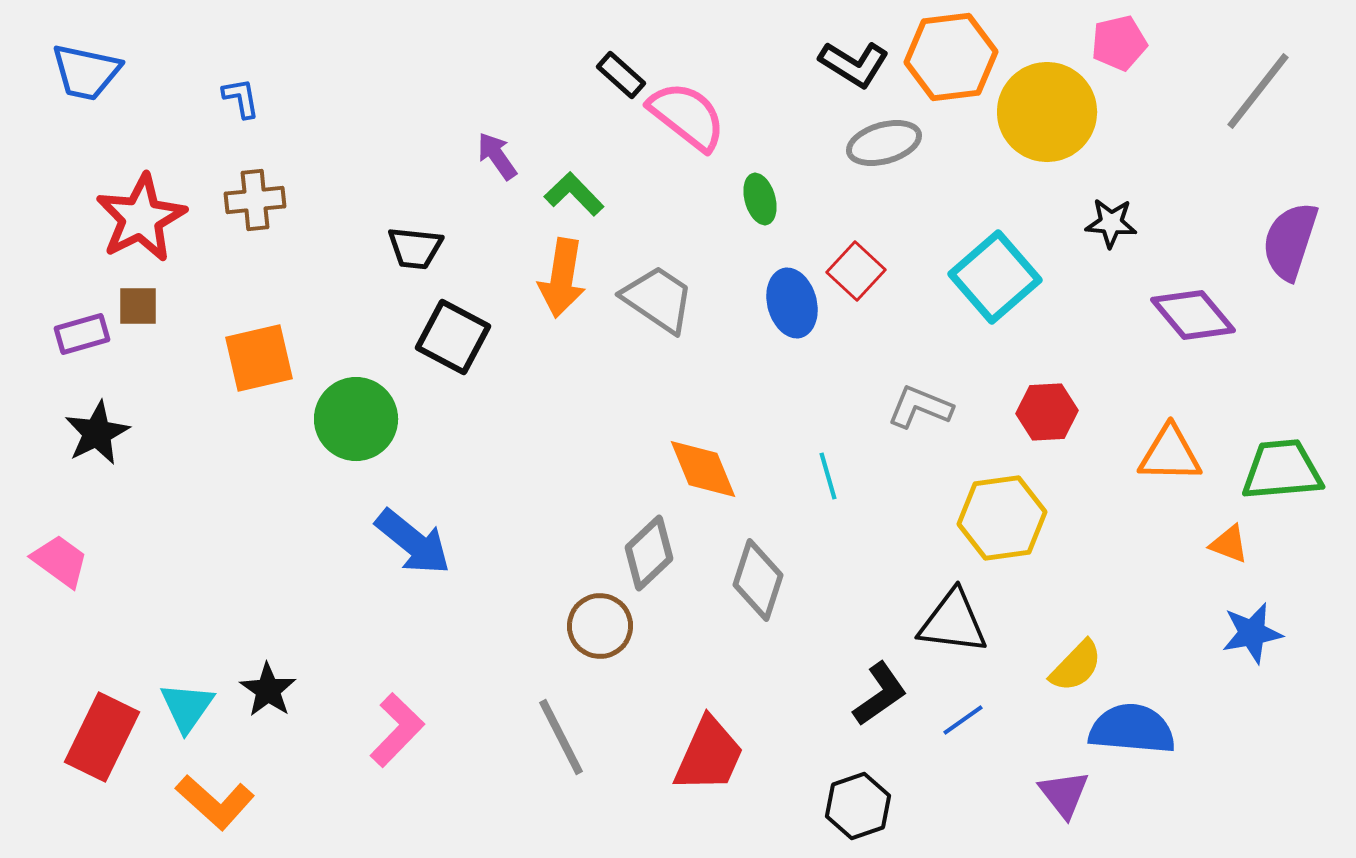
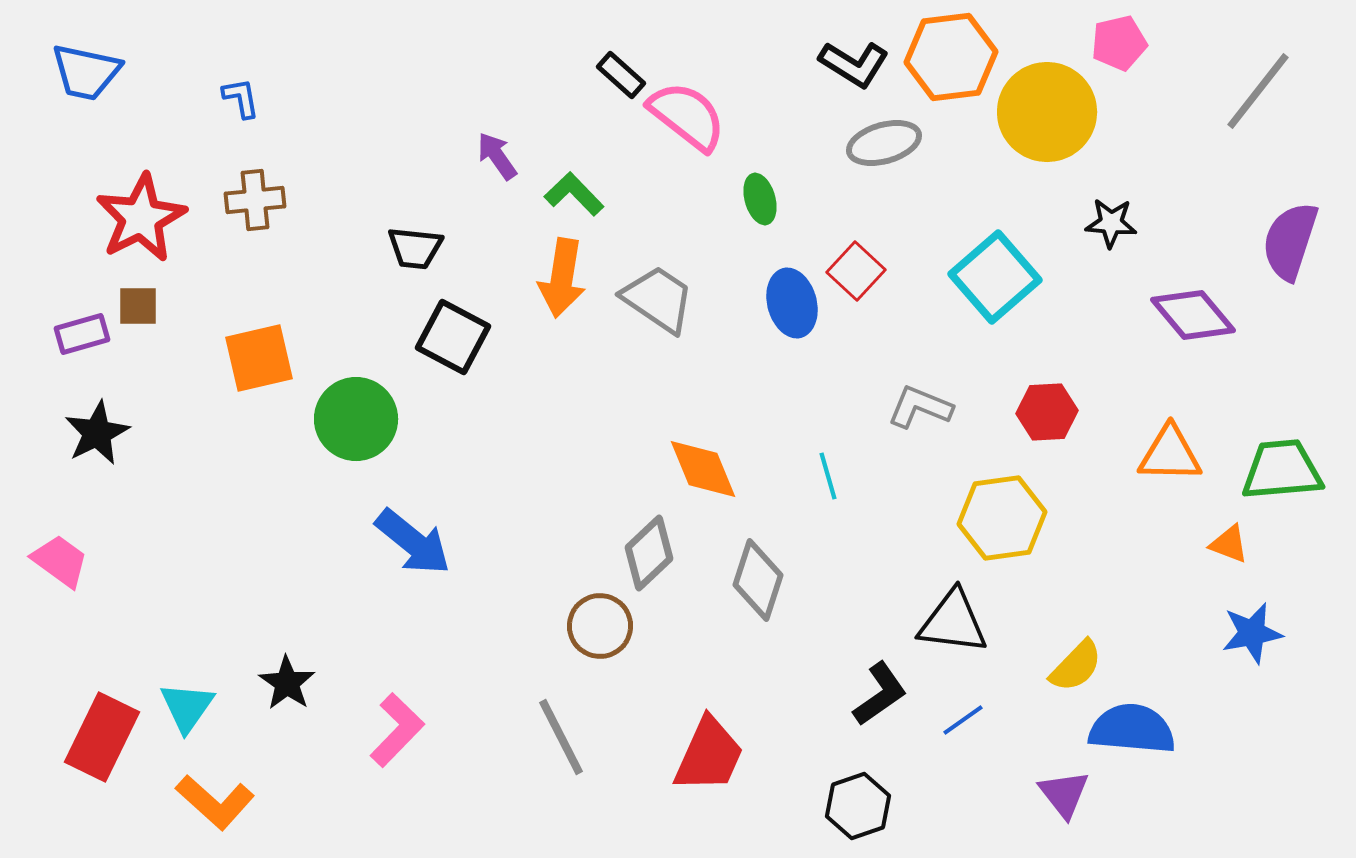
black star at (268, 690): moved 19 px right, 7 px up
